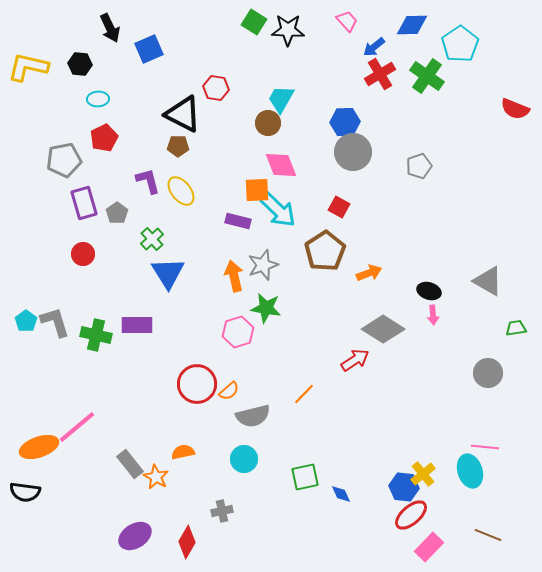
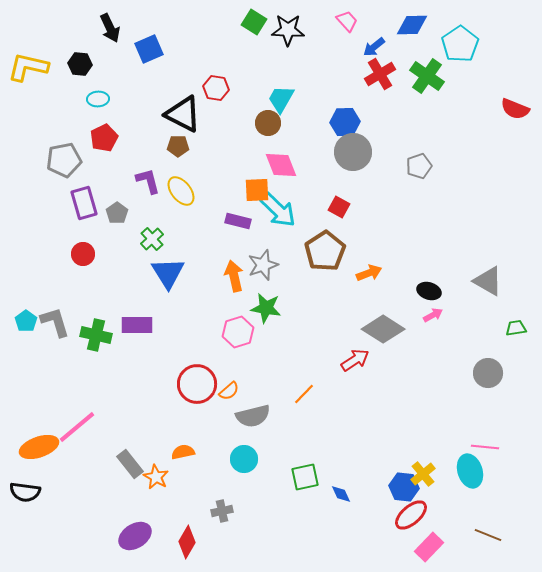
pink arrow at (433, 315): rotated 114 degrees counterclockwise
